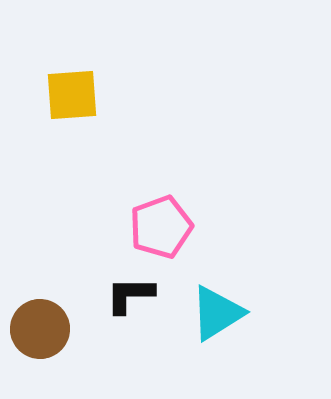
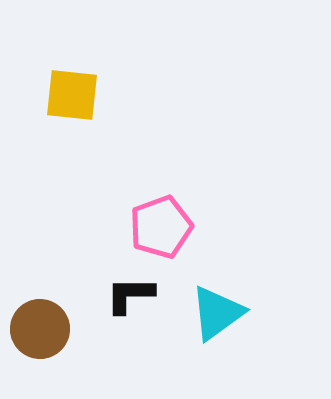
yellow square: rotated 10 degrees clockwise
cyan triangle: rotated 4 degrees counterclockwise
